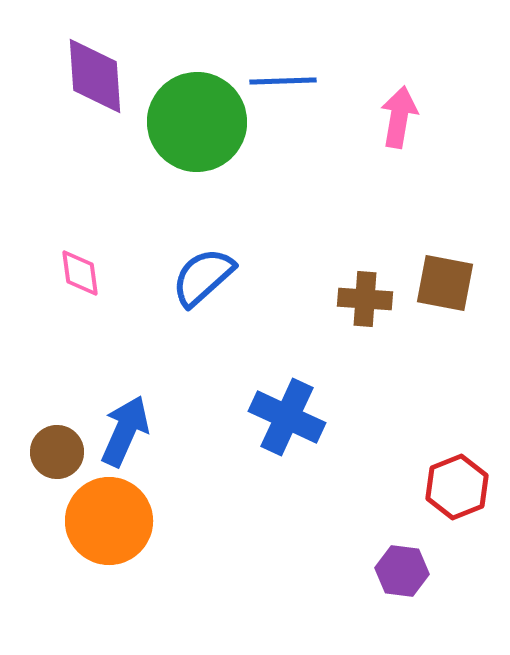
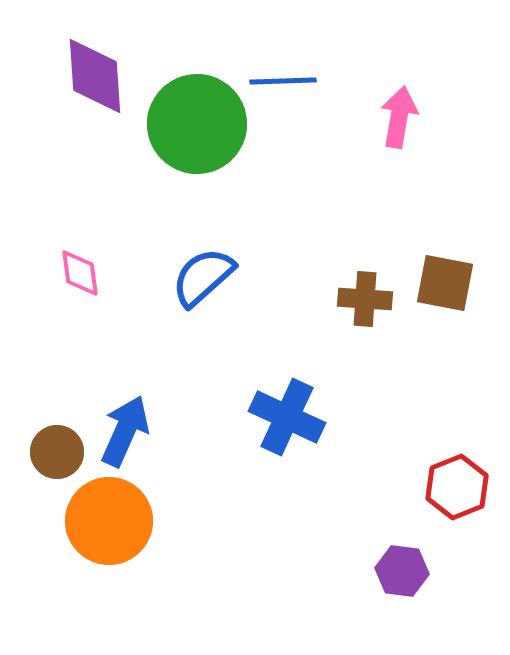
green circle: moved 2 px down
